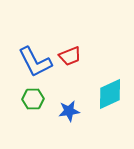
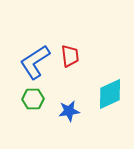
red trapezoid: rotated 75 degrees counterclockwise
blue L-shape: rotated 84 degrees clockwise
